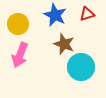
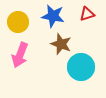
blue star: moved 2 px left, 1 px down; rotated 15 degrees counterclockwise
yellow circle: moved 2 px up
brown star: moved 3 px left
